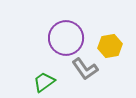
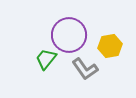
purple circle: moved 3 px right, 3 px up
green trapezoid: moved 2 px right, 23 px up; rotated 15 degrees counterclockwise
